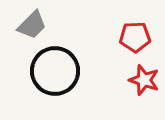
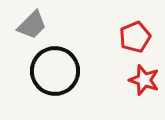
red pentagon: rotated 20 degrees counterclockwise
